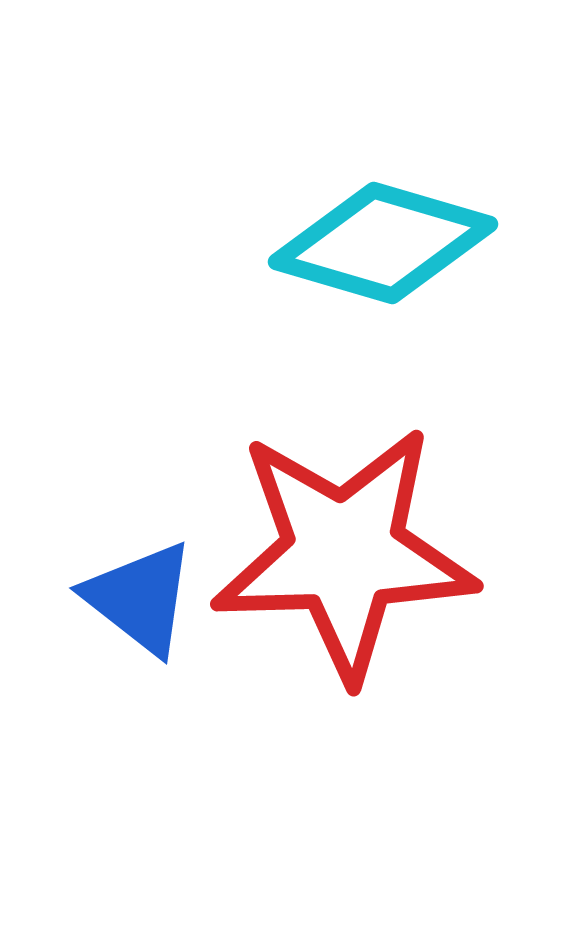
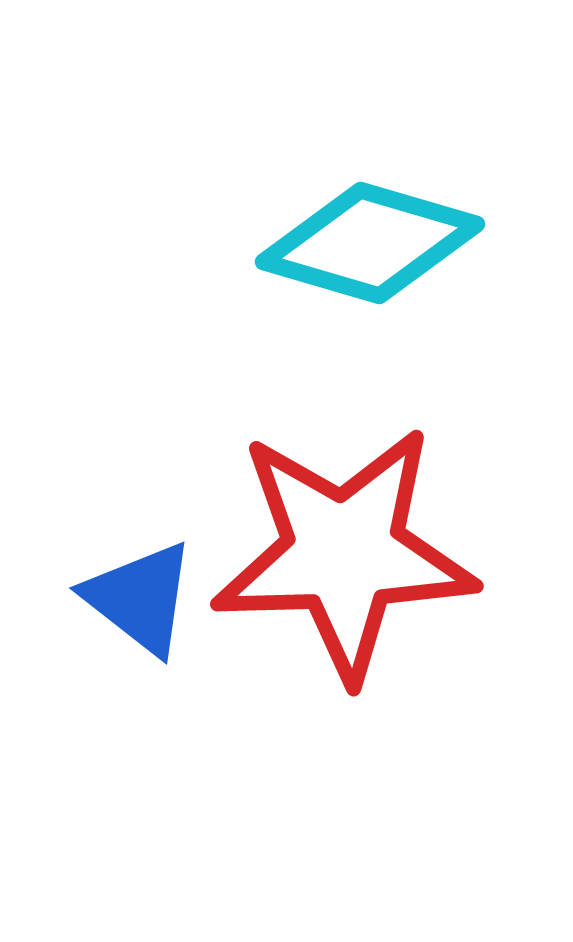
cyan diamond: moved 13 px left
